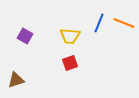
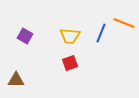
blue line: moved 2 px right, 10 px down
brown triangle: rotated 18 degrees clockwise
